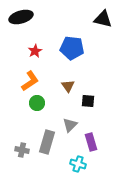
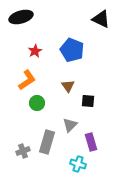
black triangle: moved 2 px left; rotated 12 degrees clockwise
blue pentagon: moved 2 px down; rotated 15 degrees clockwise
orange L-shape: moved 3 px left, 1 px up
gray cross: moved 1 px right, 1 px down; rotated 32 degrees counterclockwise
